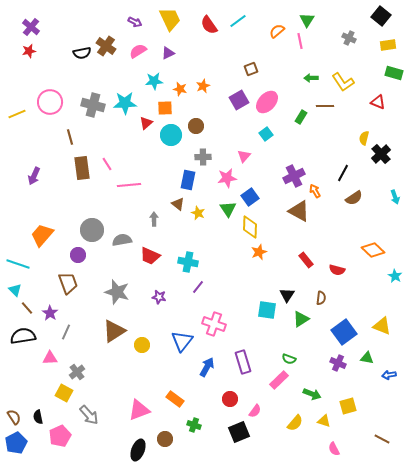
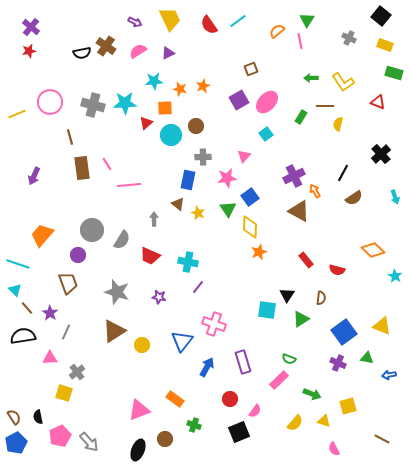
yellow rectangle at (388, 45): moved 3 px left; rotated 28 degrees clockwise
yellow semicircle at (364, 138): moved 26 px left, 14 px up
gray semicircle at (122, 240): rotated 132 degrees clockwise
yellow square at (64, 393): rotated 12 degrees counterclockwise
gray arrow at (89, 415): moved 27 px down
